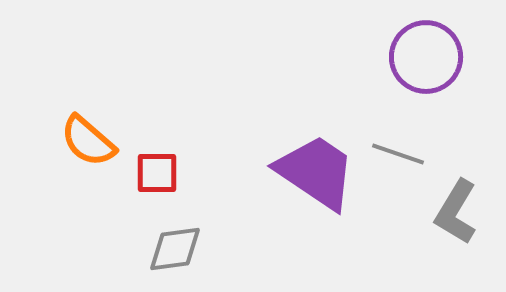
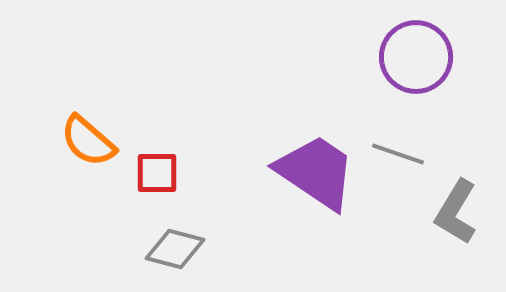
purple circle: moved 10 px left
gray diamond: rotated 22 degrees clockwise
